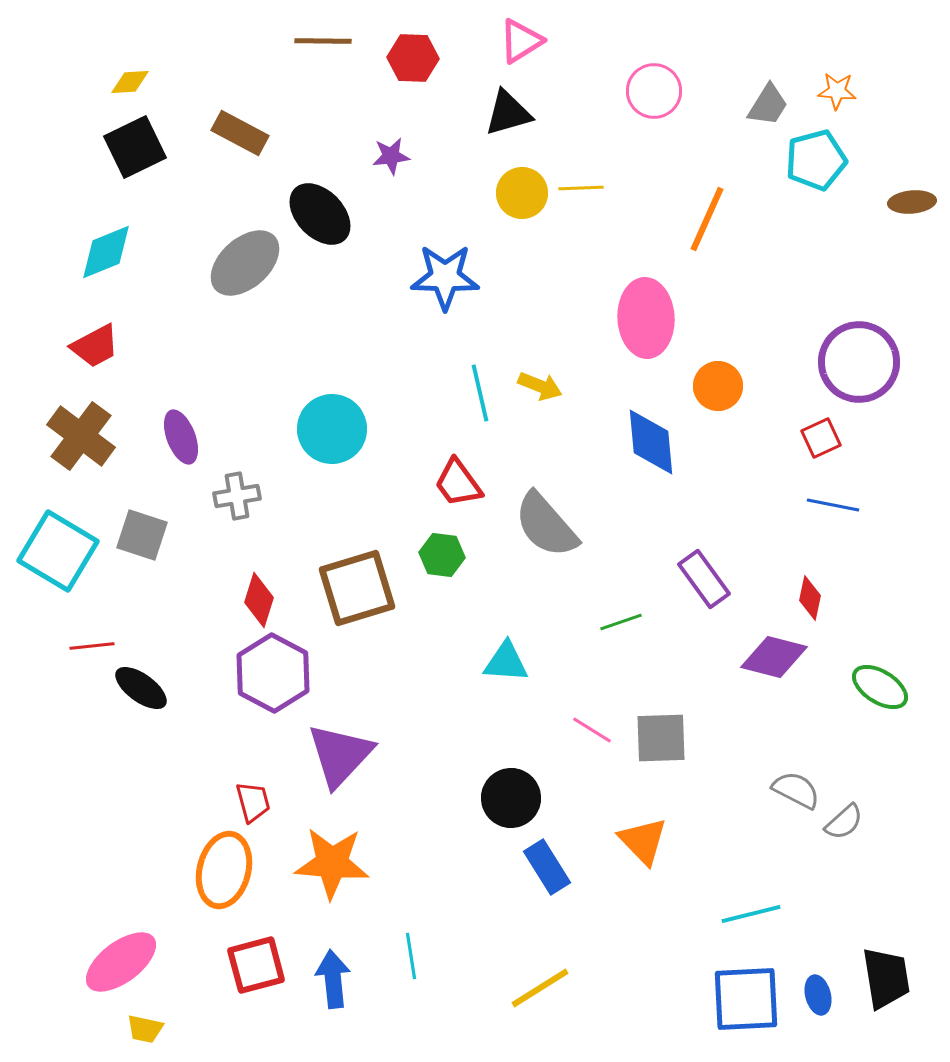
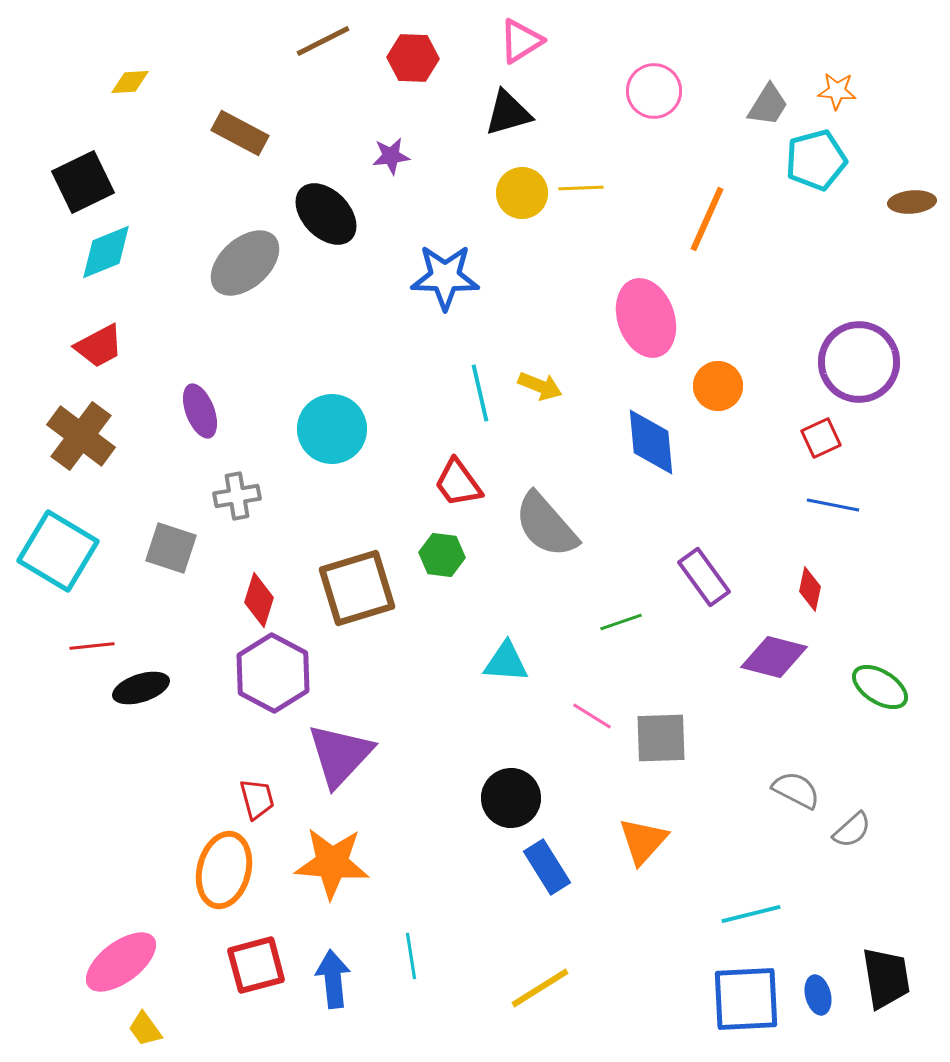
brown line at (323, 41): rotated 28 degrees counterclockwise
black square at (135, 147): moved 52 px left, 35 px down
black ellipse at (320, 214): moved 6 px right
pink ellipse at (646, 318): rotated 16 degrees counterclockwise
red trapezoid at (95, 346): moved 4 px right
purple ellipse at (181, 437): moved 19 px right, 26 px up
gray square at (142, 535): moved 29 px right, 13 px down
purple rectangle at (704, 579): moved 2 px up
red diamond at (810, 598): moved 9 px up
black ellipse at (141, 688): rotated 54 degrees counterclockwise
pink line at (592, 730): moved 14 px up
red trapezoid at (253, 802): moved 4 px right, 3 px up
gray semicircle at (844, 822): moved 8 px right, 8 px down
orange triangle at (643, 841): rotated 26 degrees clockwise
yellow trapezoid at (145, 1029): rotated 42 degrees clockwise
